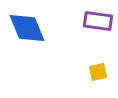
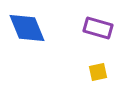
purple rectangle: moved 7 px down; rotated 8 degrees clockwise
